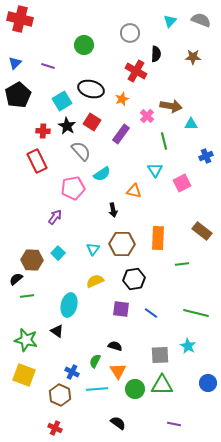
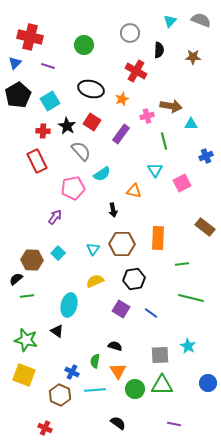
red cross at (20, 19): moved 10 px right, 18 px down
black semicircle at (156, 54): moved 3 px right, 4 px up
cyan square at (62, 101): moved 12 px left
pink cross at (147, 116): rotated 32 degrees clockwise
brown rectangle at (202, 231): moved 3 px right, 4 px up
purple square at (121, 309): rotated 24 degrees clockwise
green line at (196, 313): moved 5 px left, 15 px up
green semicircle at (95, 361): rotated 16 degrees counterclockwise
cyan line at (97, 389): moved 2 px left, 1 px down
red cross at (55, 428): moved 10 px left
